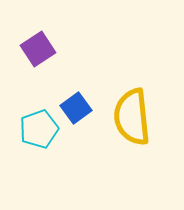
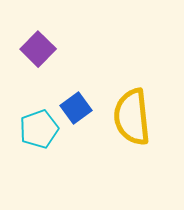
purple square: rotated 12 degrees counterclockwise
